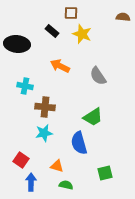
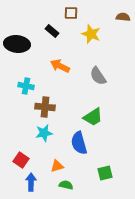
yellow star: moved 9 px right
cyan cross: moved 1 px right
orange triangle: rotated 32 degrees counterclockwise
